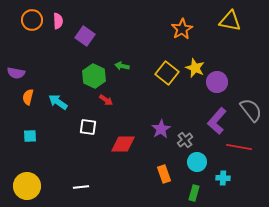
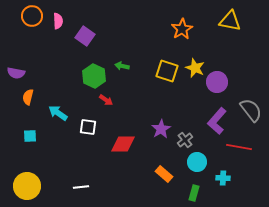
orange circle: moved 4 px up
yellow square: moved 2 px up; rotated 20 degrees counterclockwise
cyan arrow: moved 11 px down
orange rectangle: rotated 30 degrees counterclockwise
